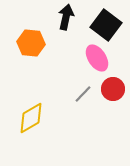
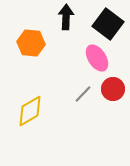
black arrow: rotated 10 degrees counterclockwise
black square: moved 2 px right, 1 px up
yellow diamond: moved 1 px left, 7 px up
